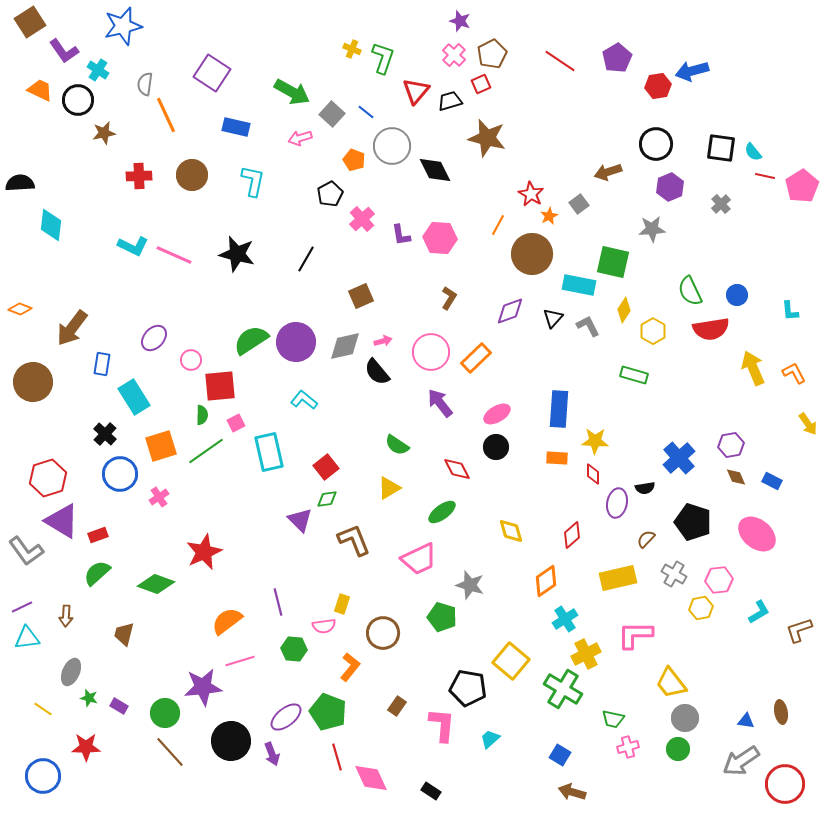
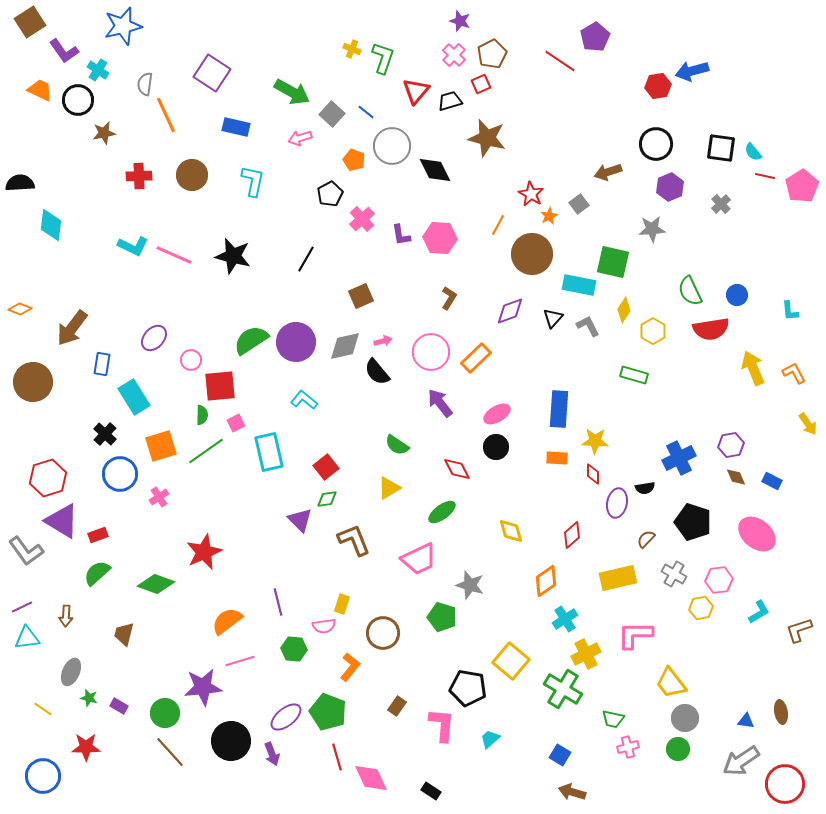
purple pentagon at (617, 58): moved 22 px left, 21 px up
black star at (237, 254): moved 4 px left, 2 px down
blue cross at (679, 458): rotated 16 degrees clockwise
